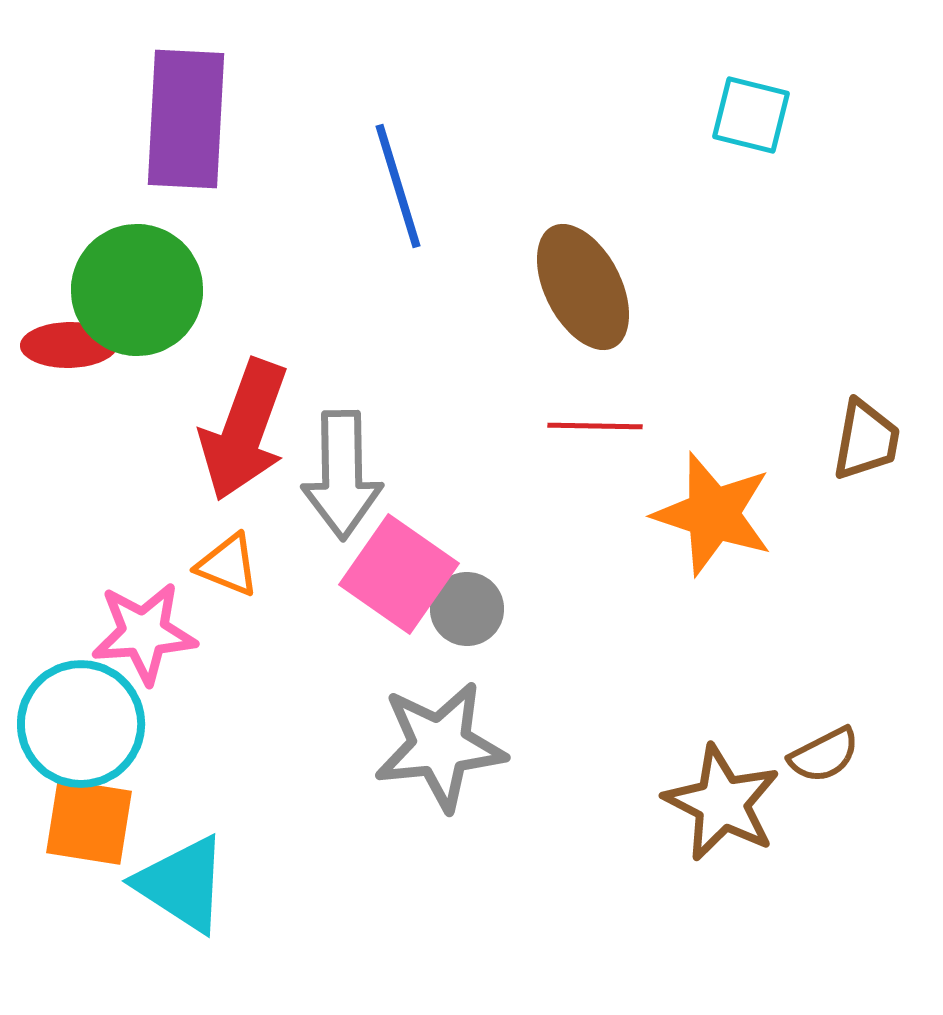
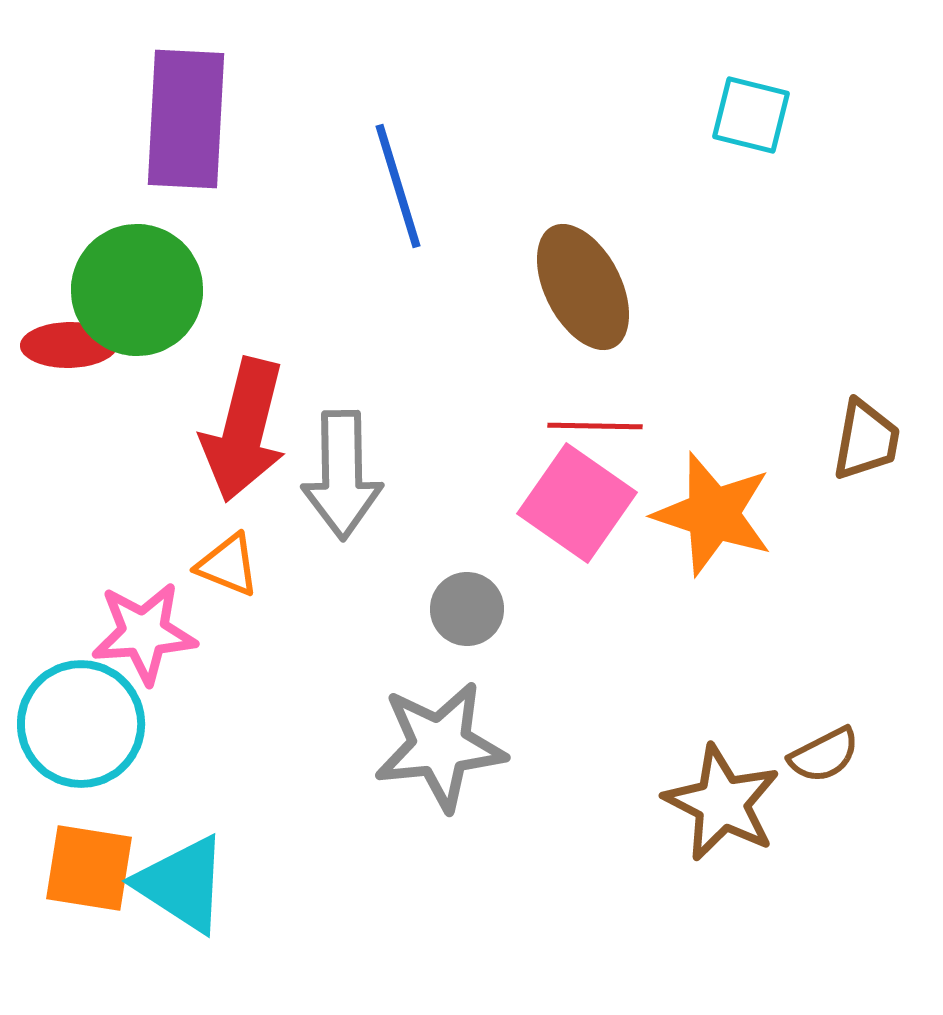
red arrow: rotated 6 degrees counterclockwise
pink square: moved 178 px right, 71 px up
orange square: moved 46 px down
